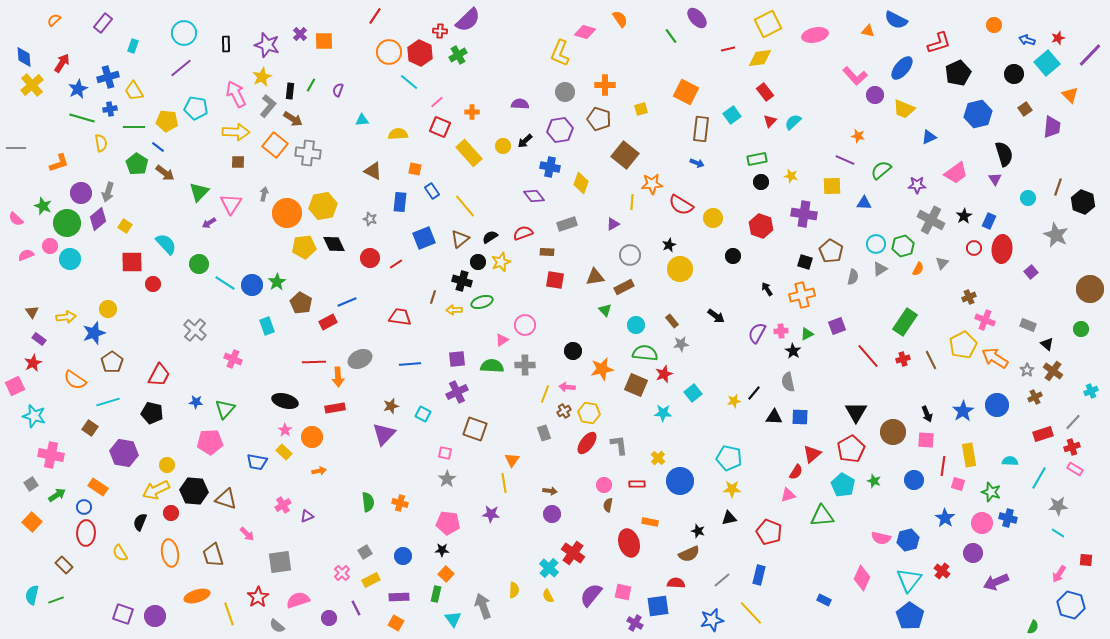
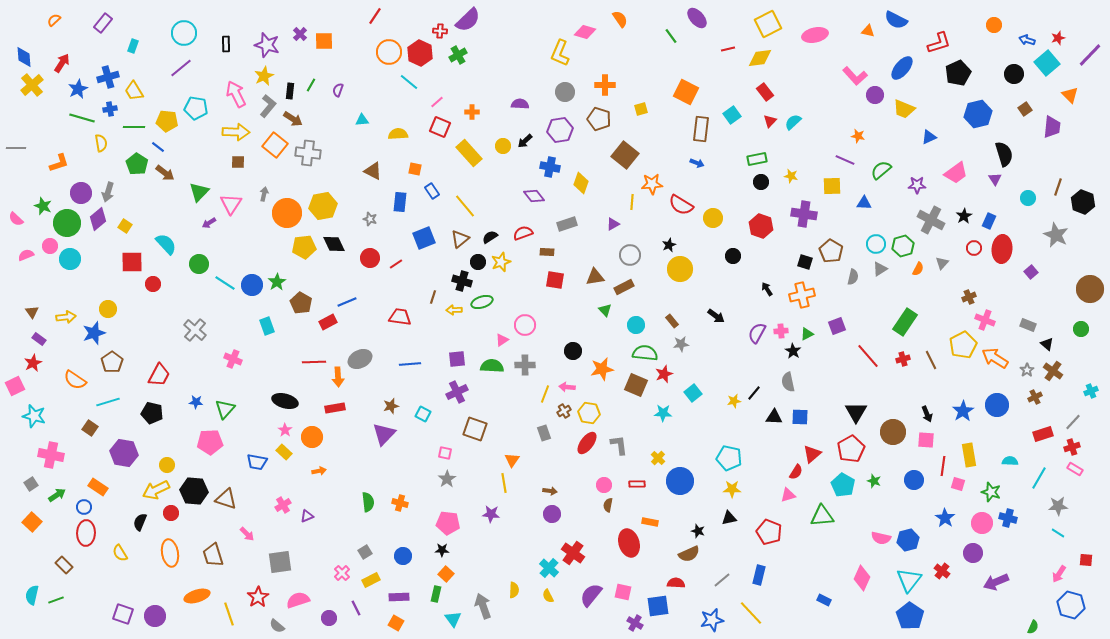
yellow star at (262, 77): moved 2 px right, 1 px up
